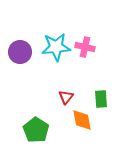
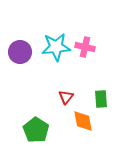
orange diamond: moved 1 px right, 1 px down
